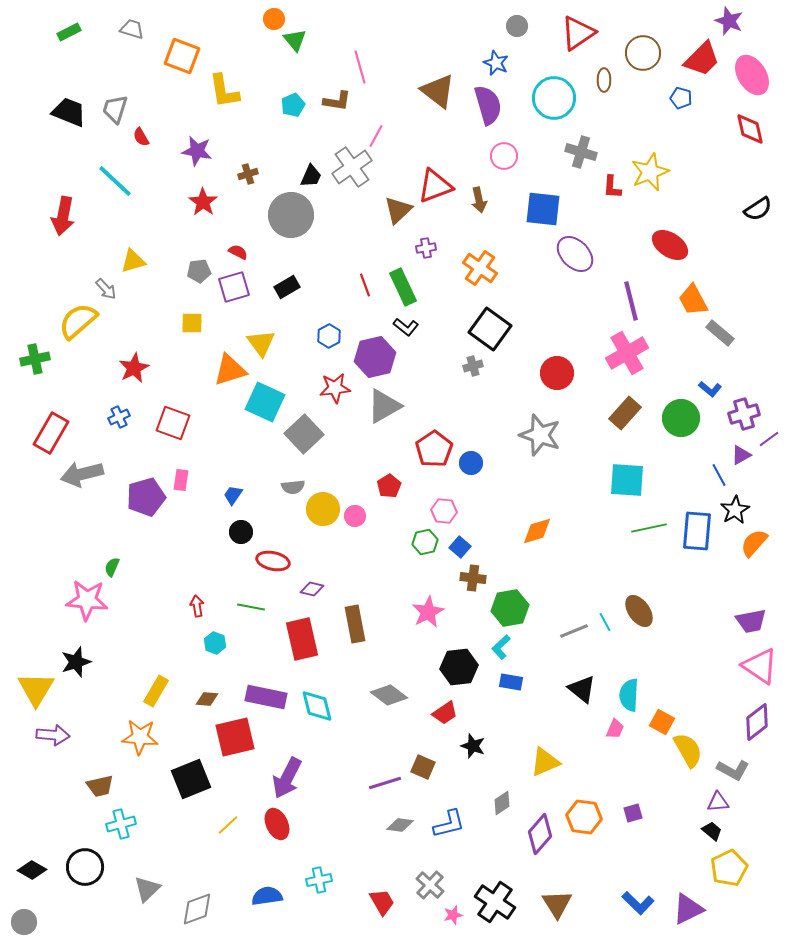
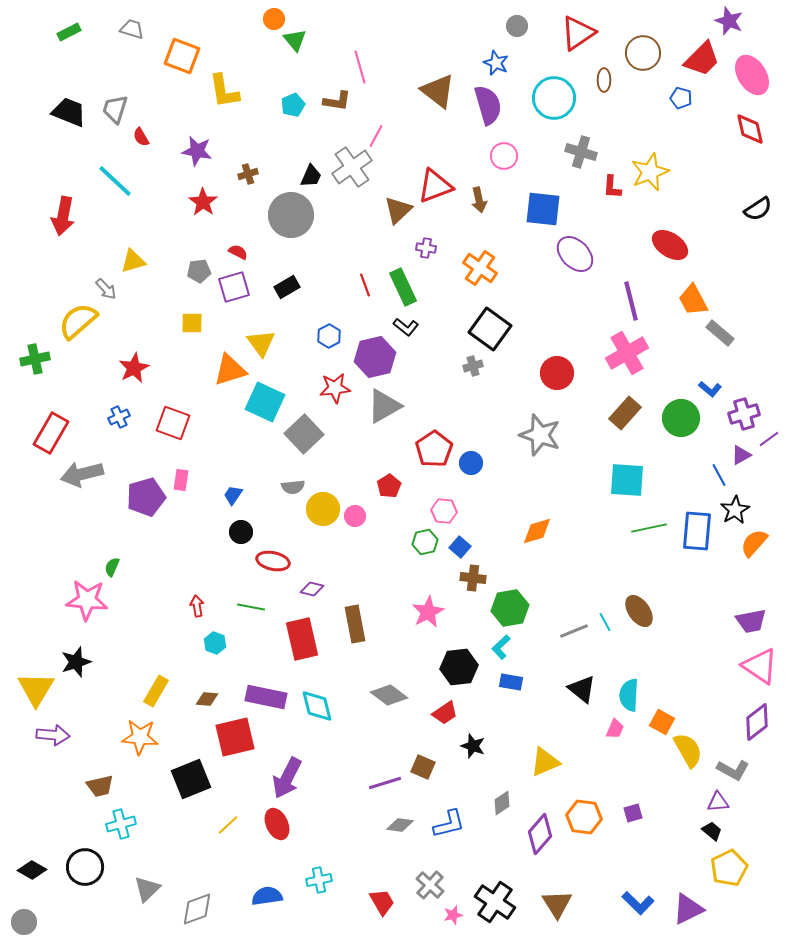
purple cross at (426, 248): rotated 18 degrees clockwise
